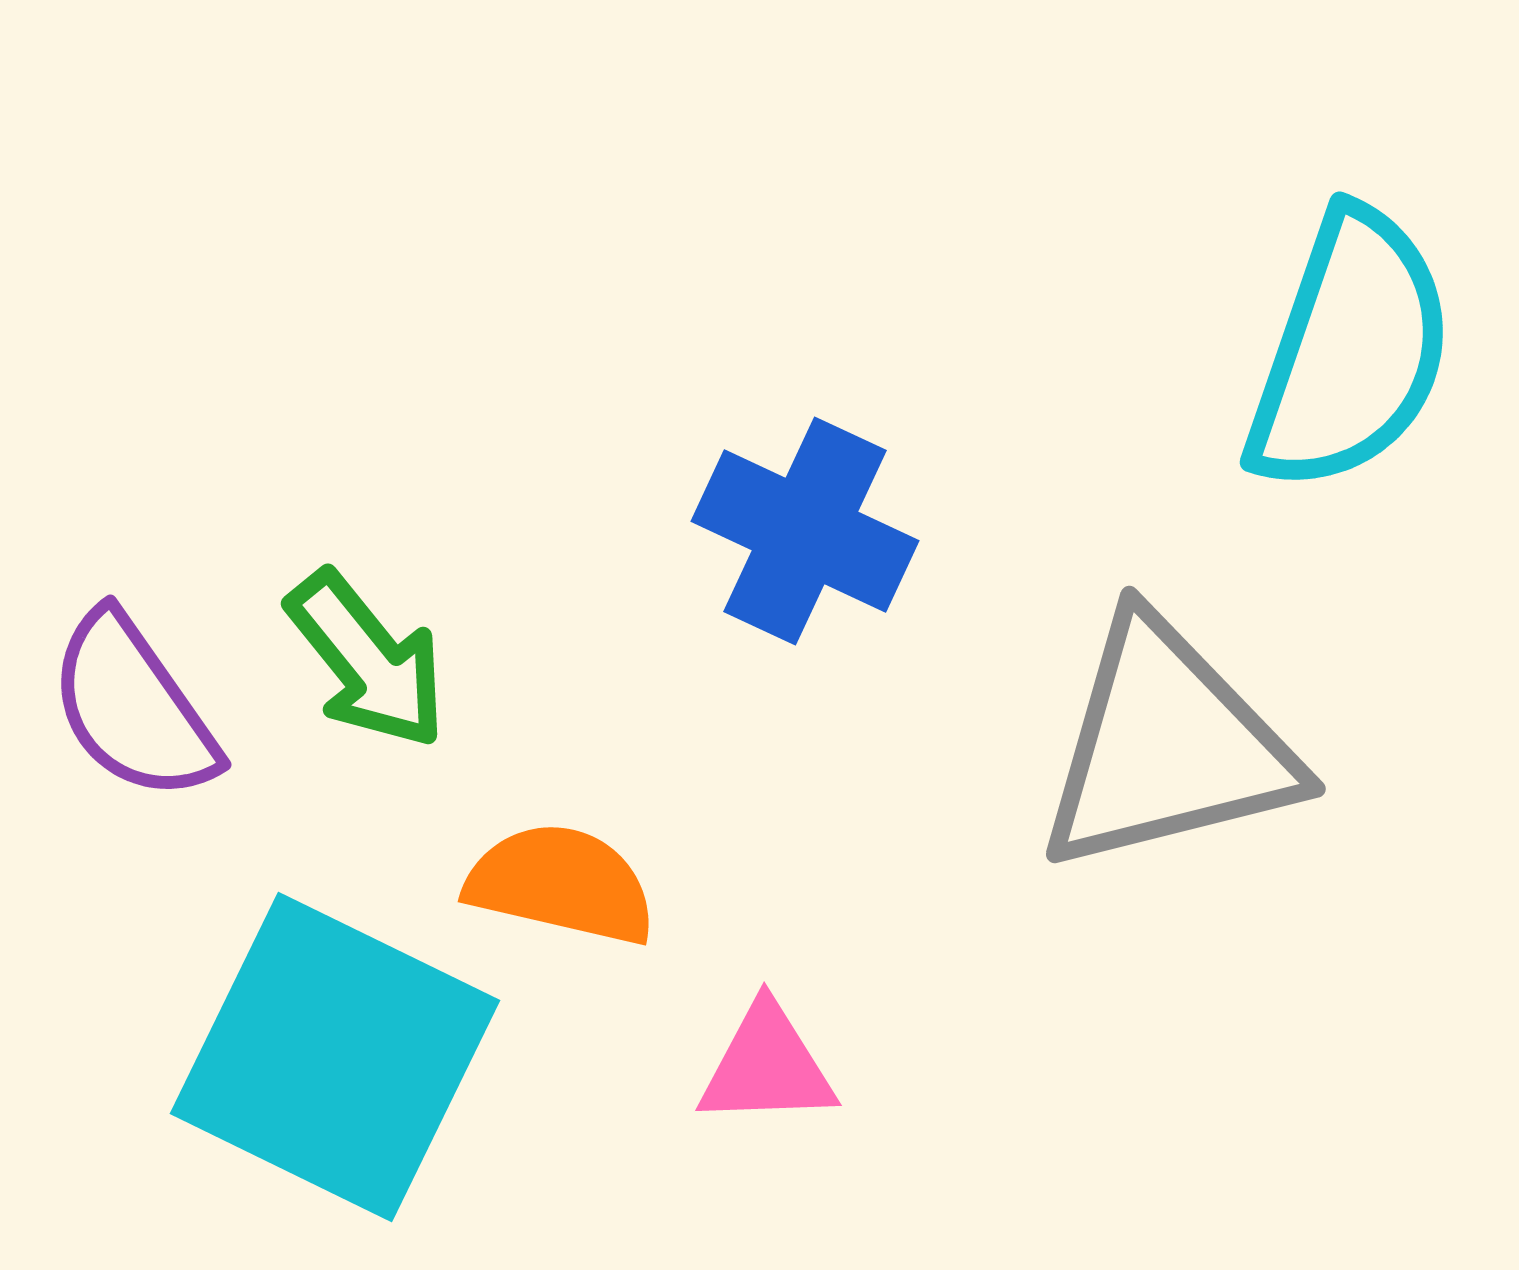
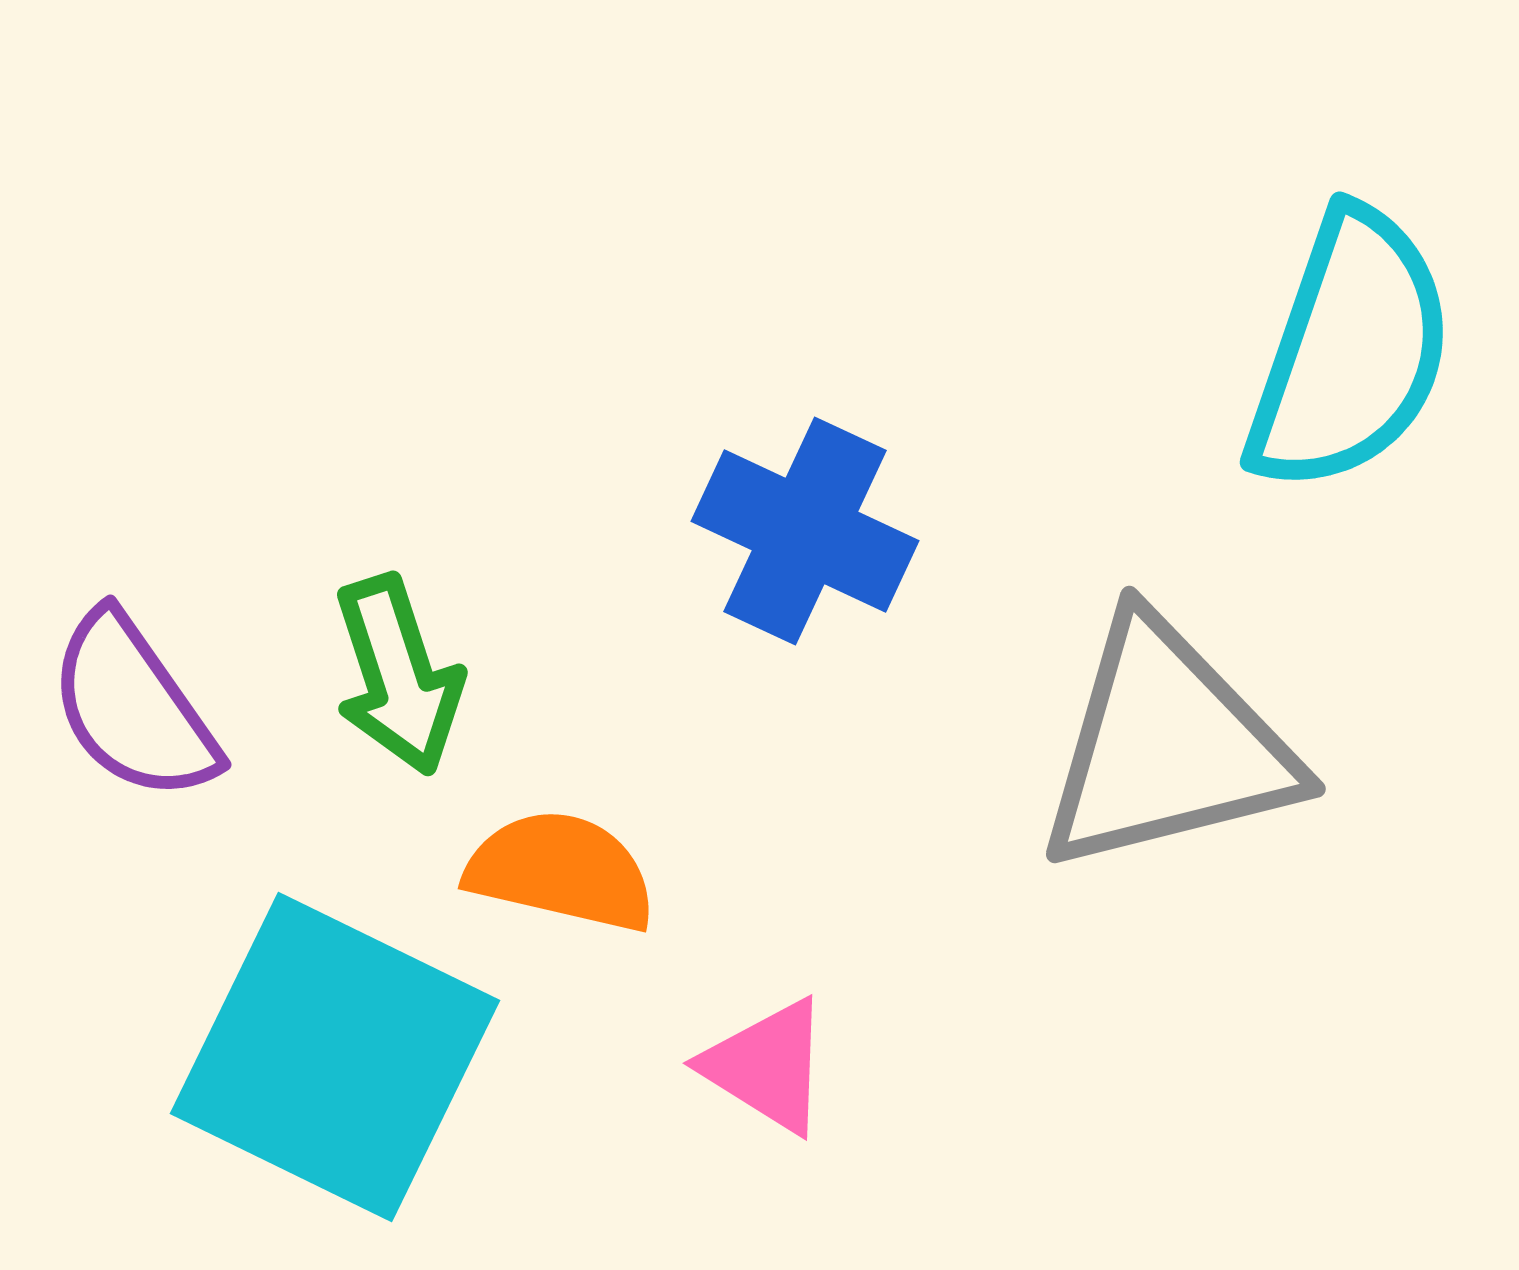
green arrow: moved 31 px right, 15 px down; rotated 21 degrees clockwise
orange semicircle: moved 13 px up
pink triangle: rotated 34 degrees clockwise
